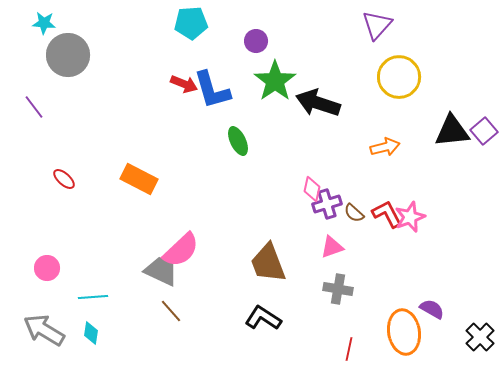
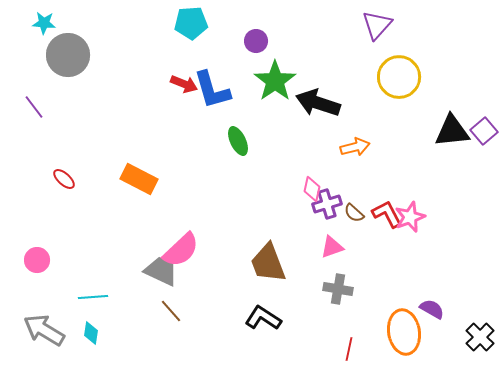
orange arrow: moved 30 px left
pink circle: moved 10 px left, 8 px up
